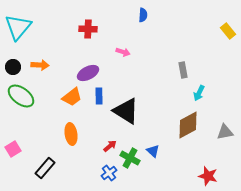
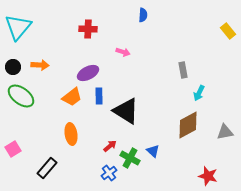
black rectangle: moved 2 px right
